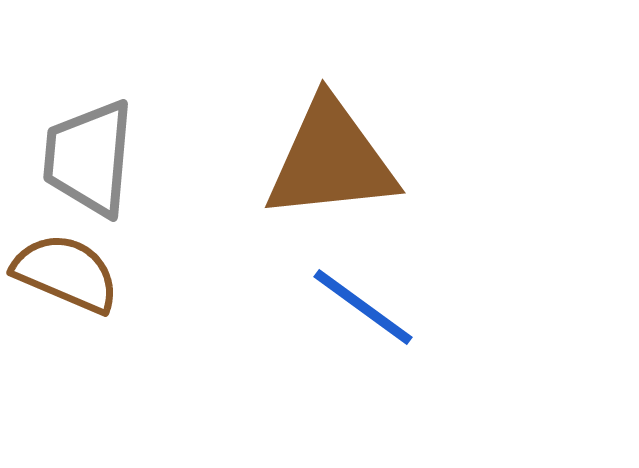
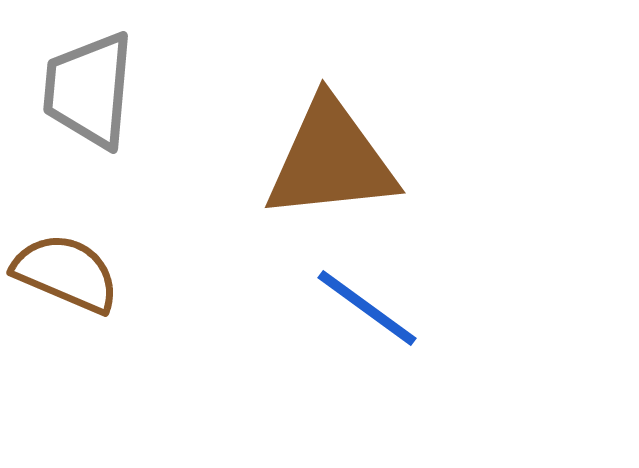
gray trapezoid: moved 68 px up
blue line: moved 4 px right, 1 px down
